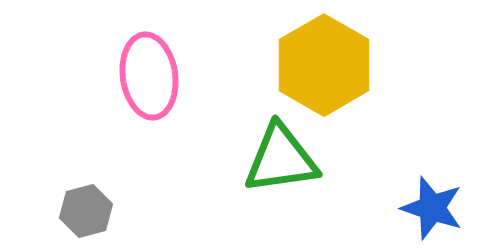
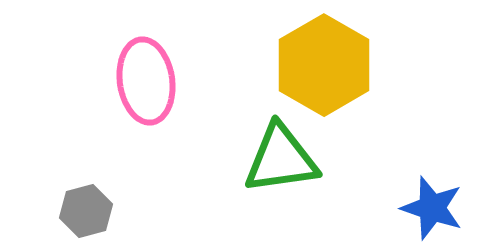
pink ellipse: moved 3 px left, 5 px down
